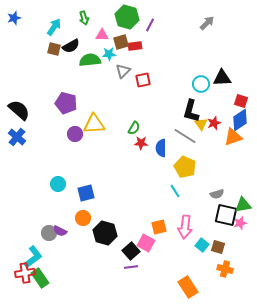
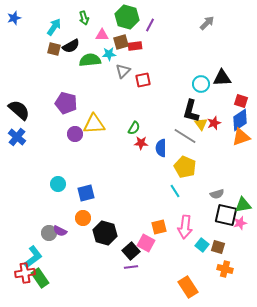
orange triangle at (233, 137): moved 8 px right
